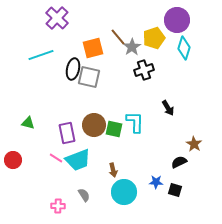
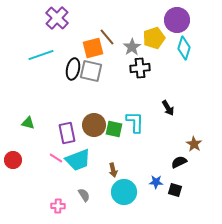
brown line: moved 11 px left
black cross: moved 4 px left, 2 px up; rotated 12 degrees clockwise
gray square: moved 2 px right, 6 px up
